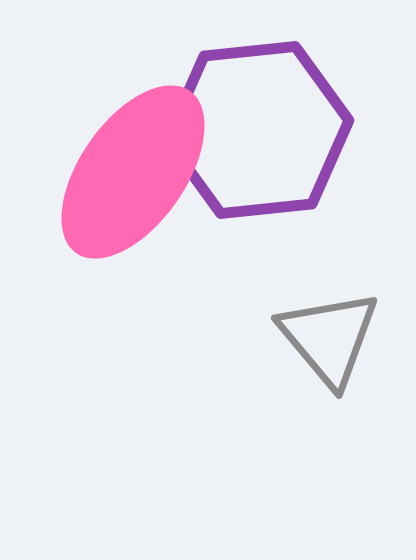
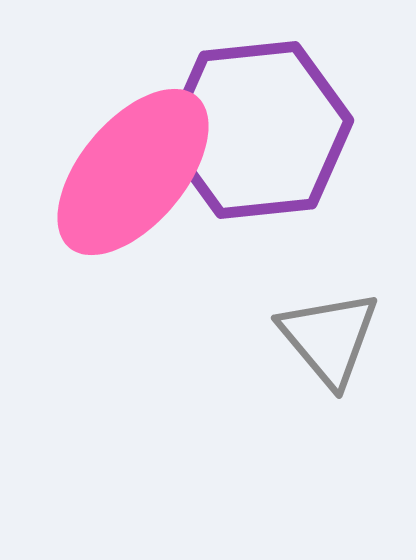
pink ellipse: rotated 5 degrees clockwise
